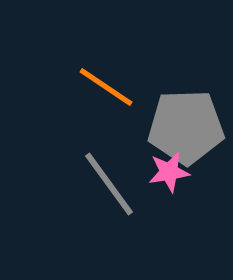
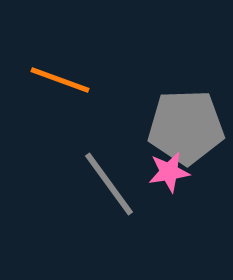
orange line: moved 46 px left, 7 px up; rotated 14 degrees counterclockwise
